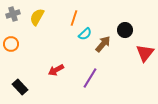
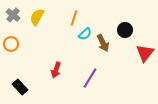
gray cross: moved 1 px down; rotated 32 degrees counterclockwise
brown arrow: moved 1 px up; rotated 114 degrees clockwise
red arrow: rotated 42 degrees counterclockwise
